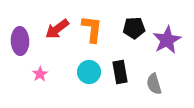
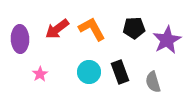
orange L-shape: rotated 36 degrees counterclockwise
purple ellipse: moved 2 px up
black rectangle: rotated 10 degrees counterclockwise
gray semicircle: moved 1 px left, 2 px up
